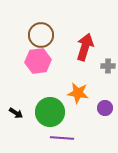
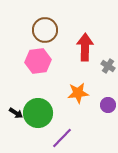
brown circle: moved 4 px right, 5 px up
red arrow: rotated 16 degrees counterclockwise
gray cross: rotated 32 degrees clockwise
orange star: rotated 15 degrees counterclockwise
purple circle: moved 3 px right, 3 px up
green circle: moved 12 px left, 1 px down
purple line: rotated 50 degrees counterclockwise
